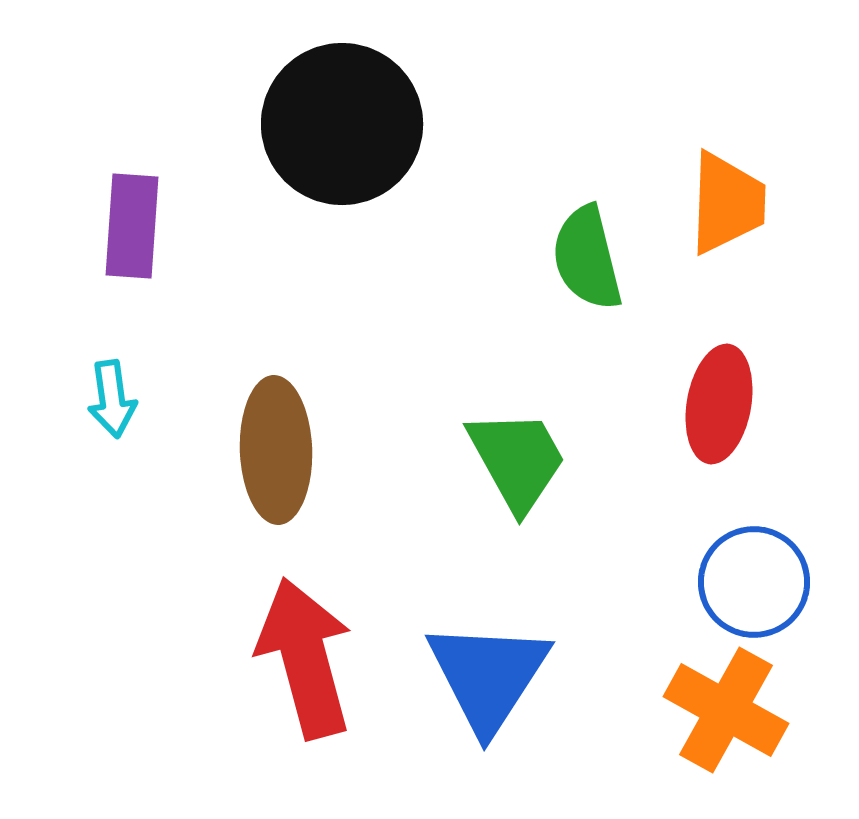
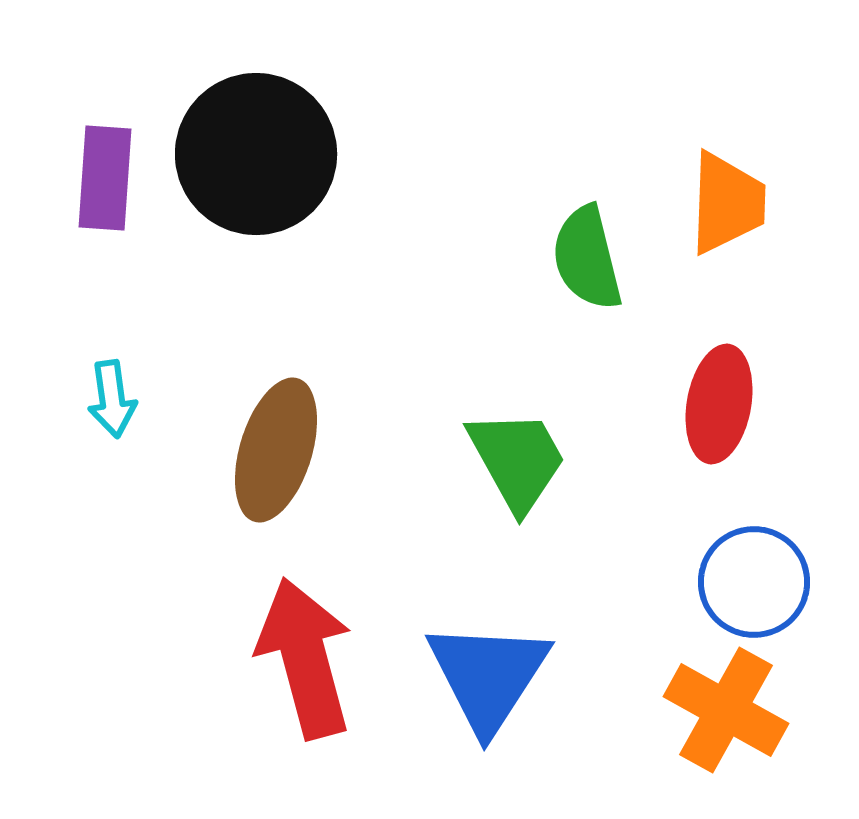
black circle: moved 86 px left, 30 px down
purple rectangle: moved 27 px left, 48 px up
brown ellipse: rotated 19 degrees clockwise
